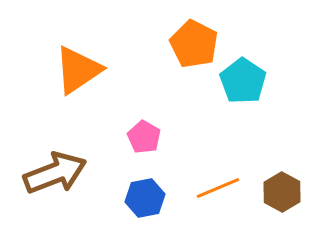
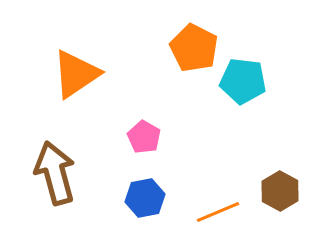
orange pentagon: moved 4 px down
orange triangle: moved 2 px left, 4 px down
cyan pentagon: rotated 27 degrees counterclockwise
brown arrow: rotated 84 degrees counterclockwise
orange line: moved 24 px down
brown hexagon: moved 2 px left, 1 px up
